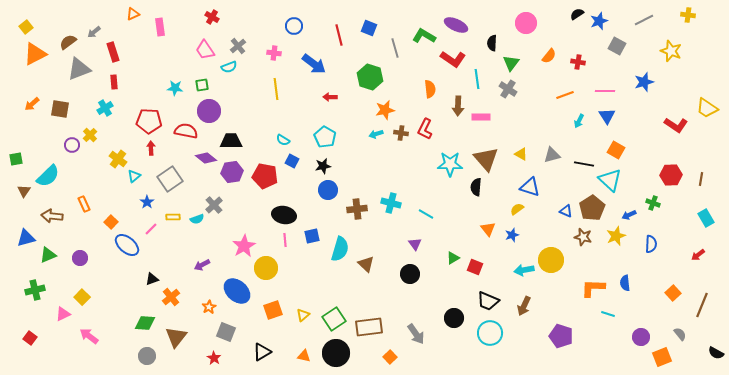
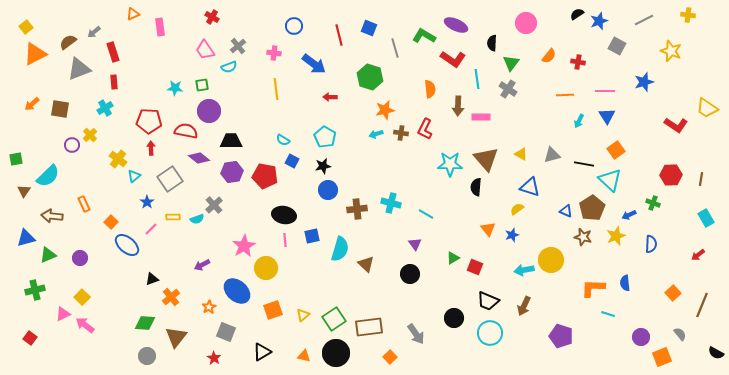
orange line at (565, 95): rotated 18 degrees clockwise
orange square at (616, 150): rotated 24 degrees clockwise
purple diamond at (206, 158): moved 7 px left
pink arrow at (89, 336): moved 4 px left, 11 px up
